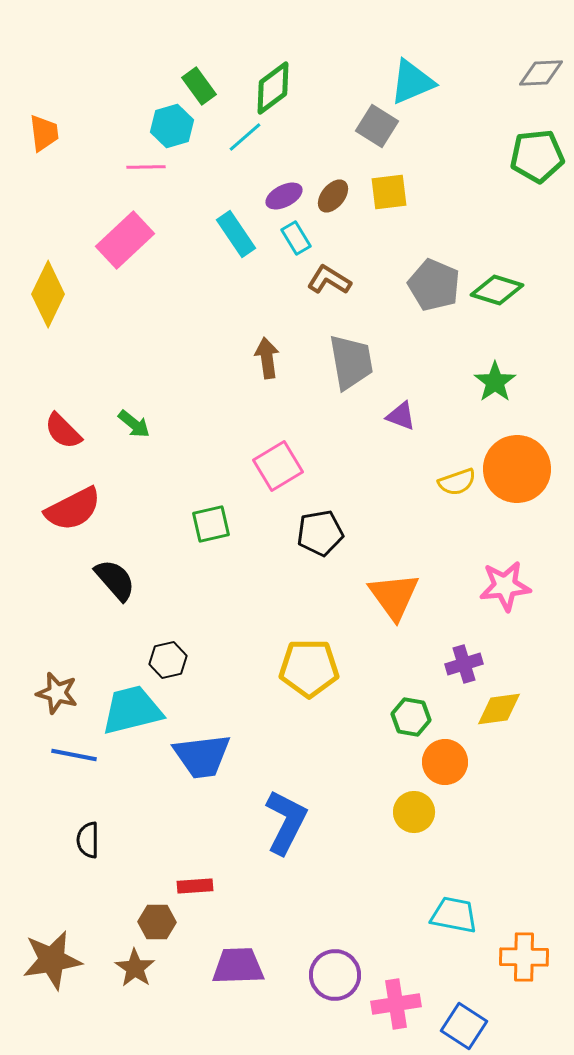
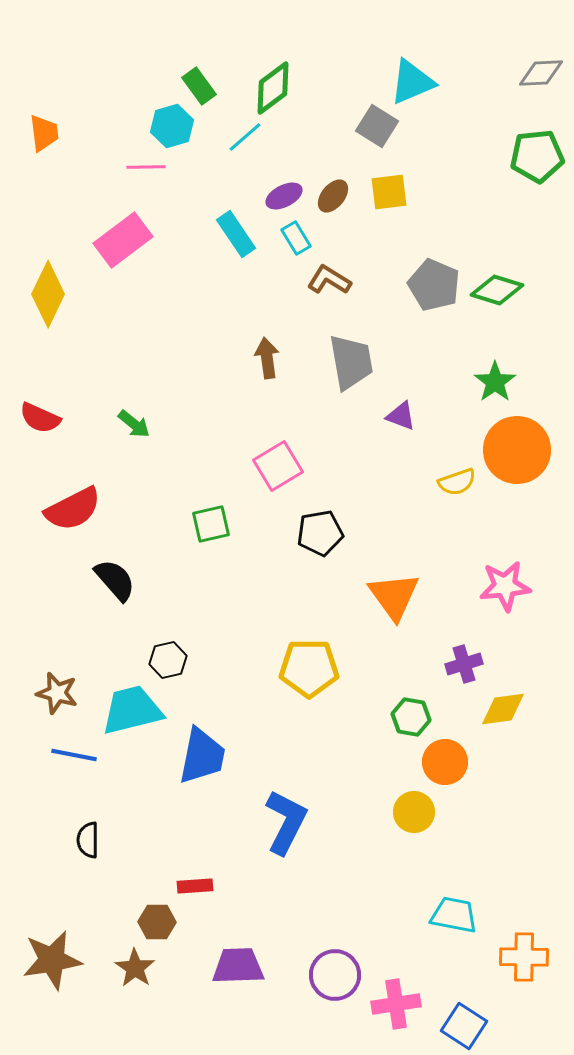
pink rectangle at (125, 240): moved 2 px left; rotated 6 degrees clockwise
red semicircle at (63, 431): moved 23 px left, 13 px up; rotated 21 degrees counterclockwise
orange circle at (517, 469): moved 19 px up
yellow diamond at (499, 709): moved 4 px right
blue trapezoid at (202, 756): rotated 72 degrees counterclockwise
